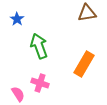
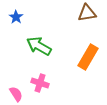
blue star: moved 1 px left, 2 px up
green arrow: rotated 40 degrees counterclockwise
orange rectangle: moved 4 px right, 7 px up
pink semicircle: moved 2 px left
